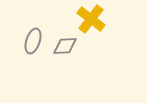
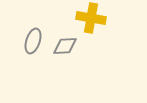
yellow cross: moved 1 px up; rotated 28 degrees counterclockwise
